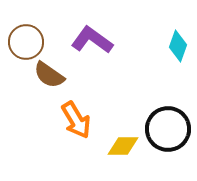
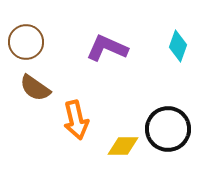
purple L-shape: moved 15 px right, 8 px down; rotated 12 degrees counterclockwise
brown semicircle: moved 14 px left, 13 px down
orange arrow: rotated 18 degrees clockwise
